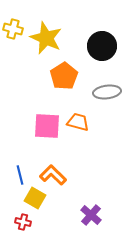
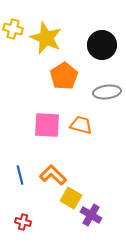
black circle: moved 1 px up
orange trapezoid: moved 3 px right, 3 px down
pink square: moved 1 px up
yellow square: moved 36 px right
purple cross: rotated 10 degrees counterclockwise
